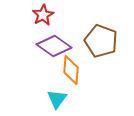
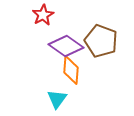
purple diamond: moved 12 px right
